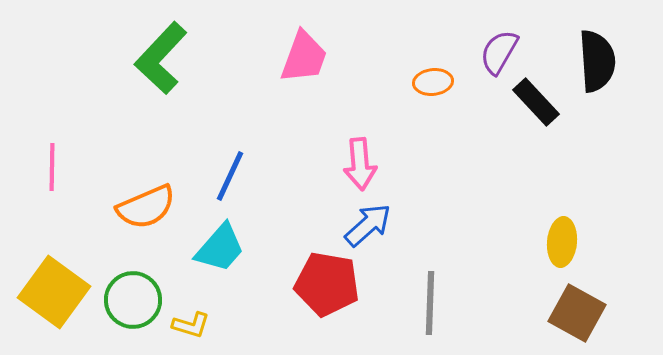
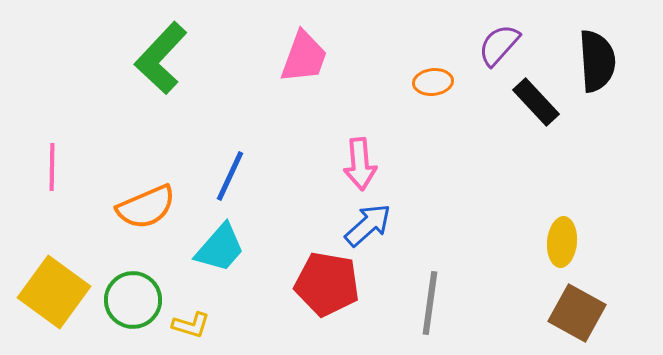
purple semicircle: moved 7 px up; rotated 12 degrees clockwise
gray line: rotated 6 degrees clockwise
